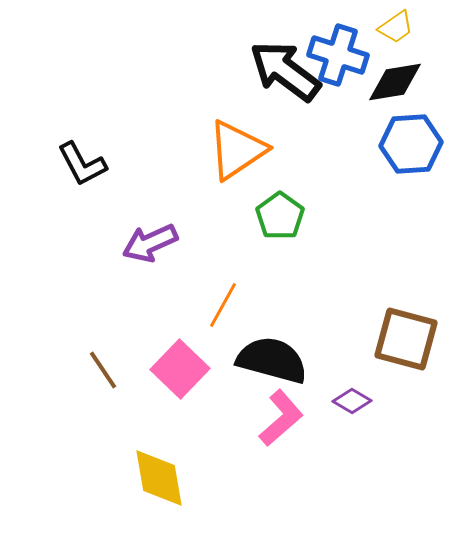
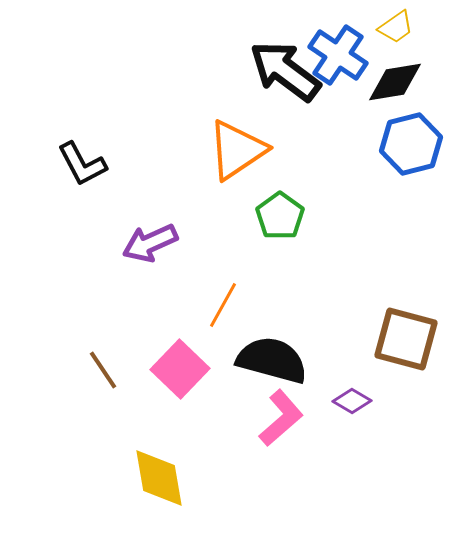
blue cross: rotated 16 degrees clockwise
blue hexagon: rotated 10 degrees counterclockwise
